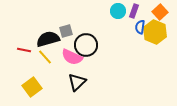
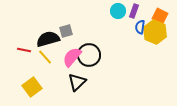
orange square: moved 4 px down; rotated 21 degrees counterclockwise
black circle: moved 3 px right, 10 px down
pink semicircle: rotated 105 degrees clockwise
